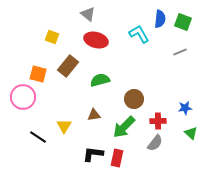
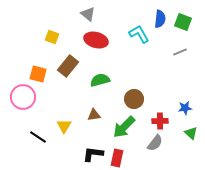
red cross: moved 2 px right
